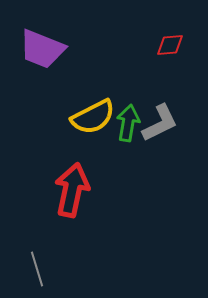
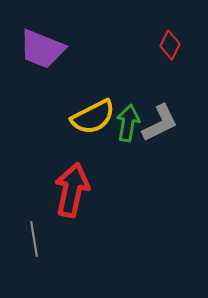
red diamond: rotated 60 degrees counterclockwise
gray line: moved 3 px left, 30 px up; rotated 8 degrees clockwise
